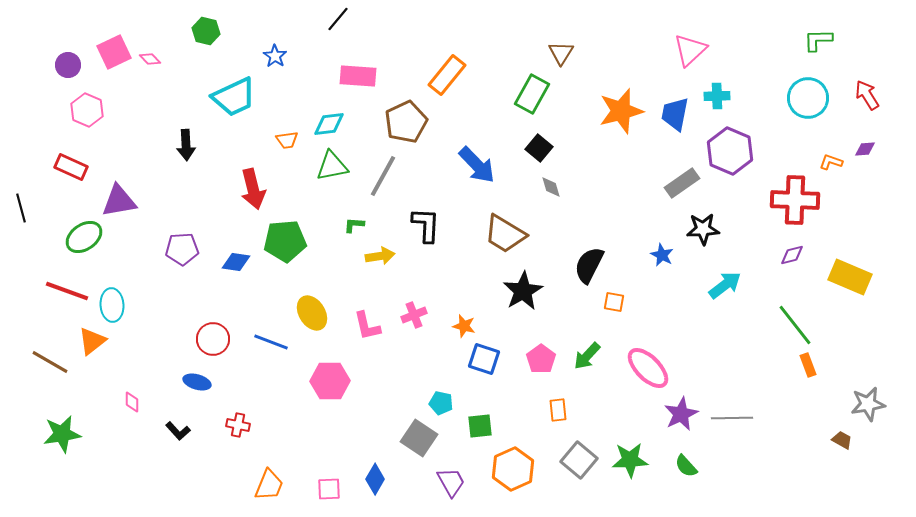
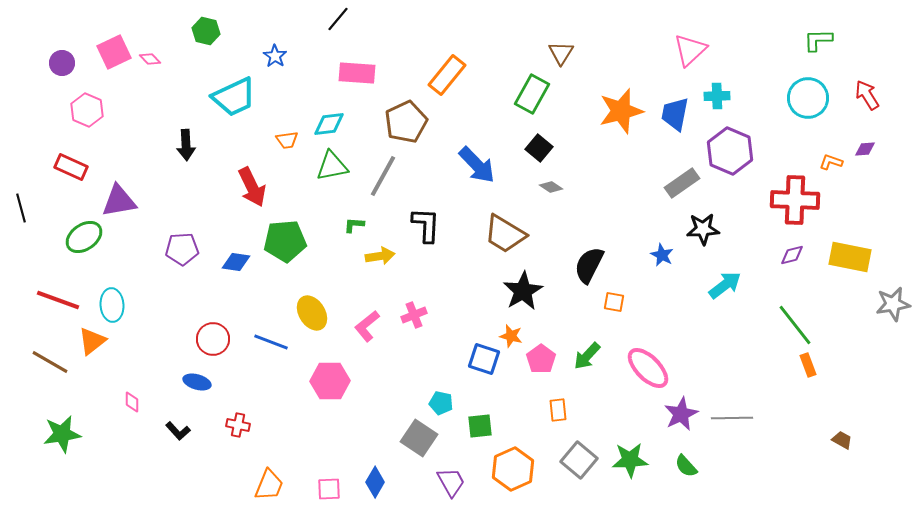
purple circle at (68, 65): moved 6 px left, 2 px up
pink rectangle at (358, 76): moved 1 px left, 3 px up
gray diamond at (551, 187): rotated 40 degrees counterclockwise
red arrow at (253, 189): moved 1 px left, 2 px up; rotated 12 degrees counterclockwise
yellow rectangle at (850, 277): moved 20 px up; rotated 12 degrees counterclockwise
red line at (67, 291): moved 9 px left, 9 px down
pink L-shape at (367, 326): rotated 64 degrees clockwise
orange star at (464, 326): moved 47 px right, 10 px down
gray star at (868, 404): moved 25 px right, 100 px up
blue diamond at (375, 479): moved 3 px down
